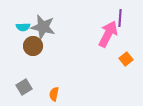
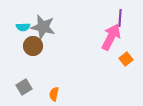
pink arrow: moved 3 px right, 3 px down
